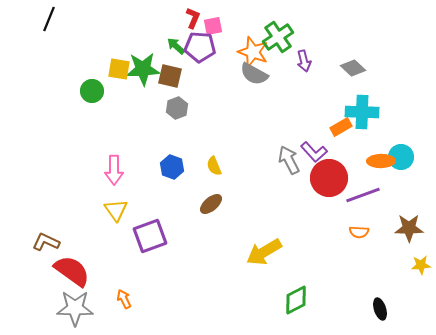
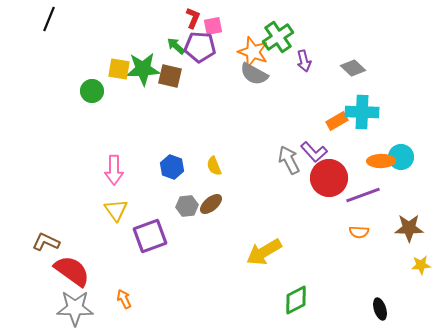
gray hexagon: moved 10 px right, 98 px down; rotated 15 degrees clockwise
orange rectangle: moved 4 px left, 6 px up
